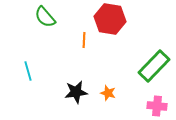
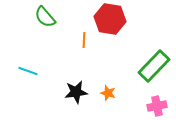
cyan line: rotated 54 degrees counterclockwise
pink cross: rotated 18 degrees counterclockwise
